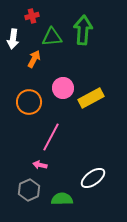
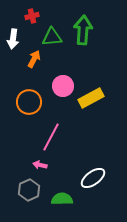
pink circle: moved 2 px up
